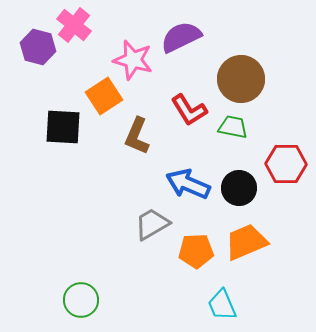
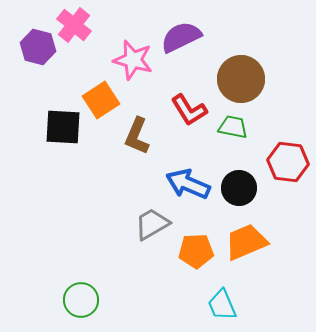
orange square: moved 3 px left, 4 px down
red hexagon: moved 2 px right, 2 px up; rotated 6 degrees clockwise
